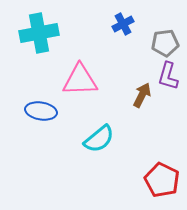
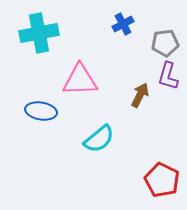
brown arrow: moved 2 px left
